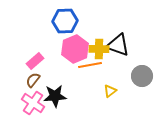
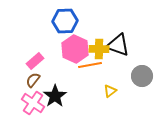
pink hexagon: rotated 12 degrees counterclockwise
black star: rotated 30 degrees counterclockwise
